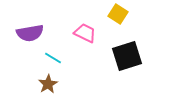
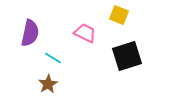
yellow square: moved 1 px right, 1 px down; rotated 12 degrees counterclockwise
purple semicircle: rotated 68 degrees counterclockwise
